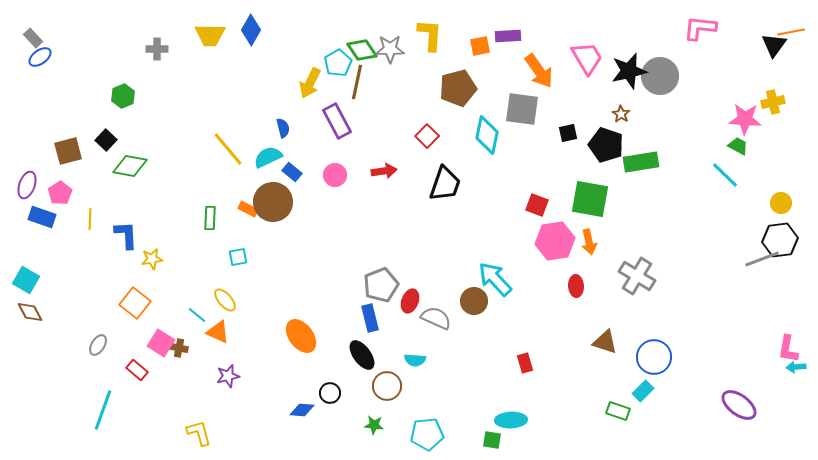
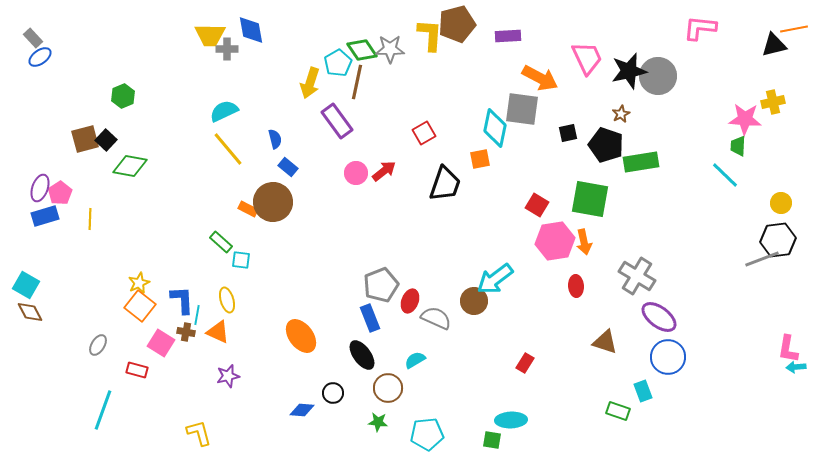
blue diamond at (251, 30): rotated 40 degrees counterclockwise
orange line at (791, 32): moved 3 px right, 3 px up
black triangle at (774, 45): rotated 40 degrees clockwise
orange square at (480, 46): moved 113 px down
gray cross at (157, 49): moved 70 px right
pink trapezoid at (587, 58): rotated 6 degrees clockwise
orange arrow at (539, 71): moved 1 px right, 7 px down; rotated 27 degrees counterclockwise
gray circle at (660, 76): moved 2 px left
yellow arrow at (310, 83): rotated 8 degrees counterclockwise
brown pentagon at (458, 88): moved 1 px left, 64 px up
brown star at (621, 114): rotated 12 degrees clockwise
purple rectangle at (337, 121): rotated 8 degrees counterclockwise
blue semicircle at (283, 128): moved 8 px left, 11 px down
cyan diamond at (487, 135): moved 8 px right, 7 px up
red square at (427, 136): moved 3 px left, 3 px up; rotated 15 degrees clockwise
green trapezoid at (738, 146): rotated 115 degrees counterclockwise
brown square at (68, 151): moved 17 px right, 12 px up
cyan semicircle at (268, 157): moved 44 px left, 46 px up
red arrow at (384, 171): rotated 30 degrees counterclockwise
blue rectangle at (292, 172): moved 4 px left, 5 px up
pink circle at (335, 175): moved 21 px right, 2 px up
purple ellipse at (27, 185): moved 13 px right, 3 px down
red square at (537, 205): rotated 10 degrees clockwise
blue rectangle at (42, 217): moved 3 px right, 1 px up; rotated 36 degrees counterclockwise
green rectangle at (210, 218): moved 11 px right, 24 px down; rotated 50 degrees counterclockwise
blue L-shape at (126, 235): moved 56 px right, 65 px down
black hexagon at (780, 240): moved 2 px left
orange arrow at (589, 242): moved 5 px left
cyan square at (238, 257): moved 3 px right, 3 px down; rotated 18 degrees clockwise
yellow star at (152, 259): moved 13 px left, 24 px down; rotated 15 degrees counterclockwise
cyan arrow at (495, 279): rotated 84 degrees counterclockwise
cyan square at (26, 280): moved 5 px down
yellow ellipse at (225, 300): moved 2 px right; rotated 25 degrees clockwise
orange square at (135, 303): moved 5 px right, 3 px down
cyan line at (197, 315): rotated 60 degrees clockwise
blue rectangle at (370, 318): rotated 8 degrees counterclockwise
brown cross at (179, 348): moved 7 px right, 16 px up
blue circle at (654, 357): moved 14 px right
cyan semicircle at (415, 360): rotated 145 degrees clockwise
red rectangle at (525, 363): rotated 48 degrees clockwise
red rectangle at (137, 370): rotated 25 degrees counterclockwise
brown circle at (387, 386): moved 1 px right, 2 px down
cyan rectangle at (643, 391): rotated 65 degrees counterclockwise
black circle at (330, 393): moved 3 px right
purple ellipse at (739, 405): moved 80 px left, 88 px up
green star at (374, 425): moved 4 px right, 3 px up
